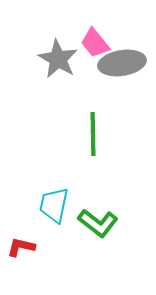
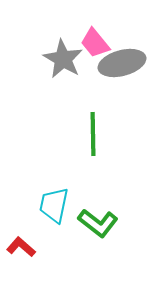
gray star: moved 5 px right
gray ellipse: rotated 6 degrees counterclockwise
red L-shape: rotated 28 degrees clockwise
